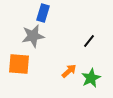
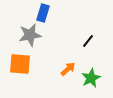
gray star: moved 3 px left, 1 px up
black line: moved 1 px left
orange square: moved 1 px right
orange arrow: moved 1 px left, 2 px up
